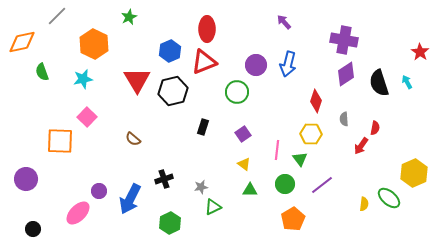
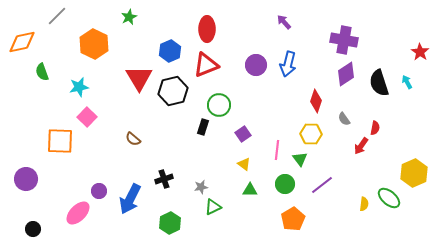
red triangle at (204, 62): moved 2 px right, 3 px down
cyan star at (83, 79): moved 4 px left, 8 px down
red triangle at (137, 80): moved 2 px right, 2 px up
green circle at (237, 92): moved 18 px left, 13 px down
gray semicircle at (344, 119): rotated 32 degrees counterclockwise
